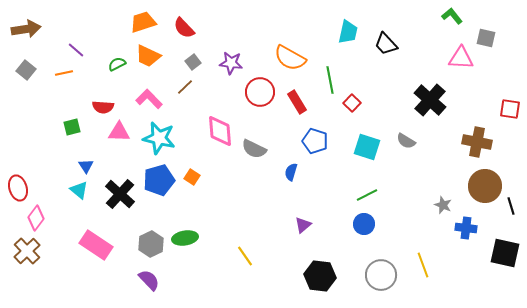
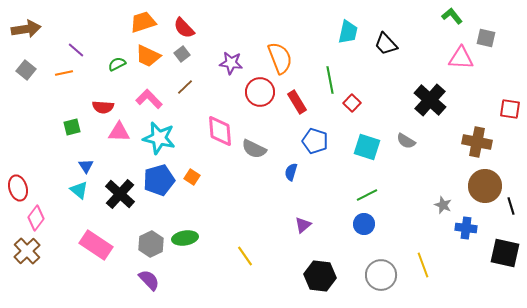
orange semicircle at (290, 58): moved 10 px left; rotated 140 degrees counterclockwise
gray square at (193, 62): moved 11 px left, 8 px up
